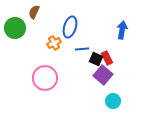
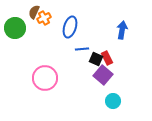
orange cross: moved 10 px left, 25 px up
